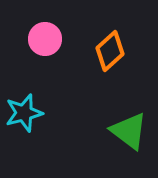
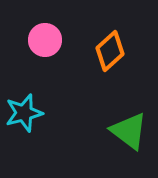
pink circle: moved 1 px down
